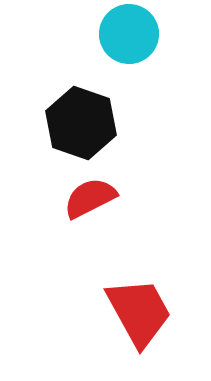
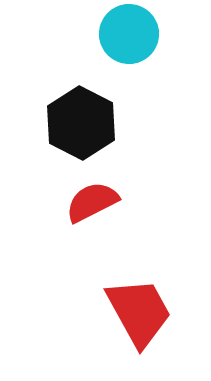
black hexagon: rotated 8 degrees clockwise
red semicircle: moved 2 px right, 4 px down
